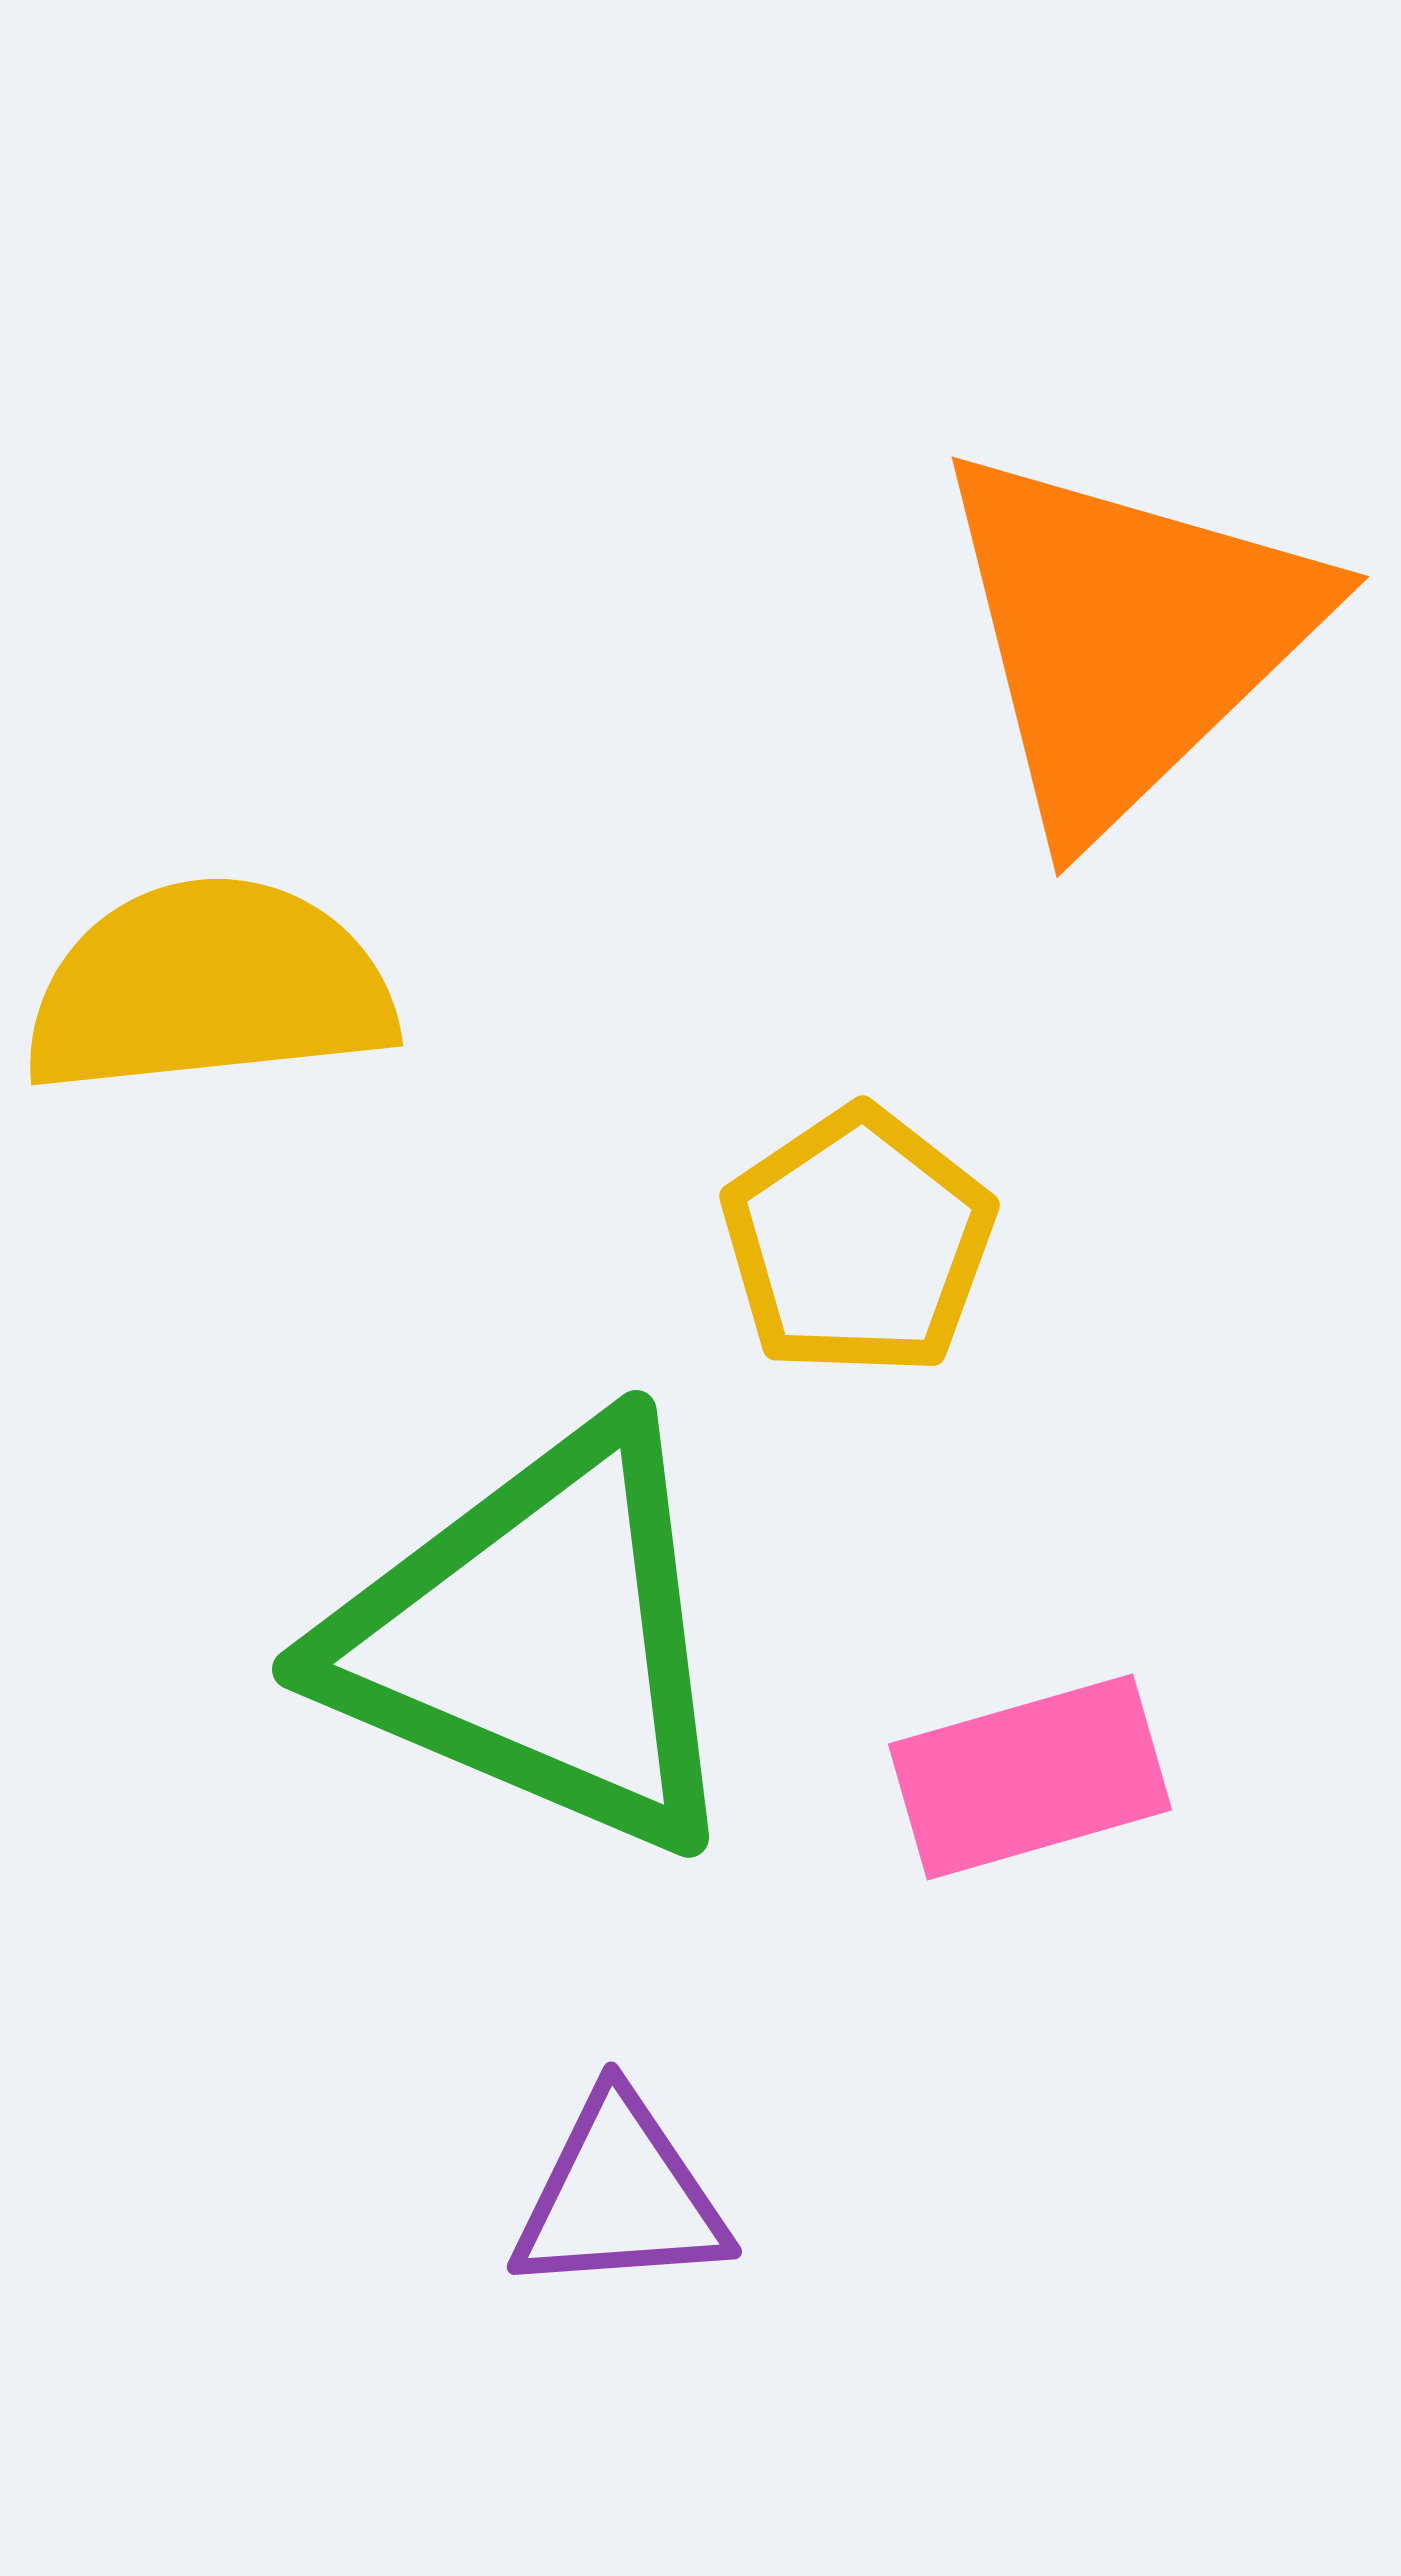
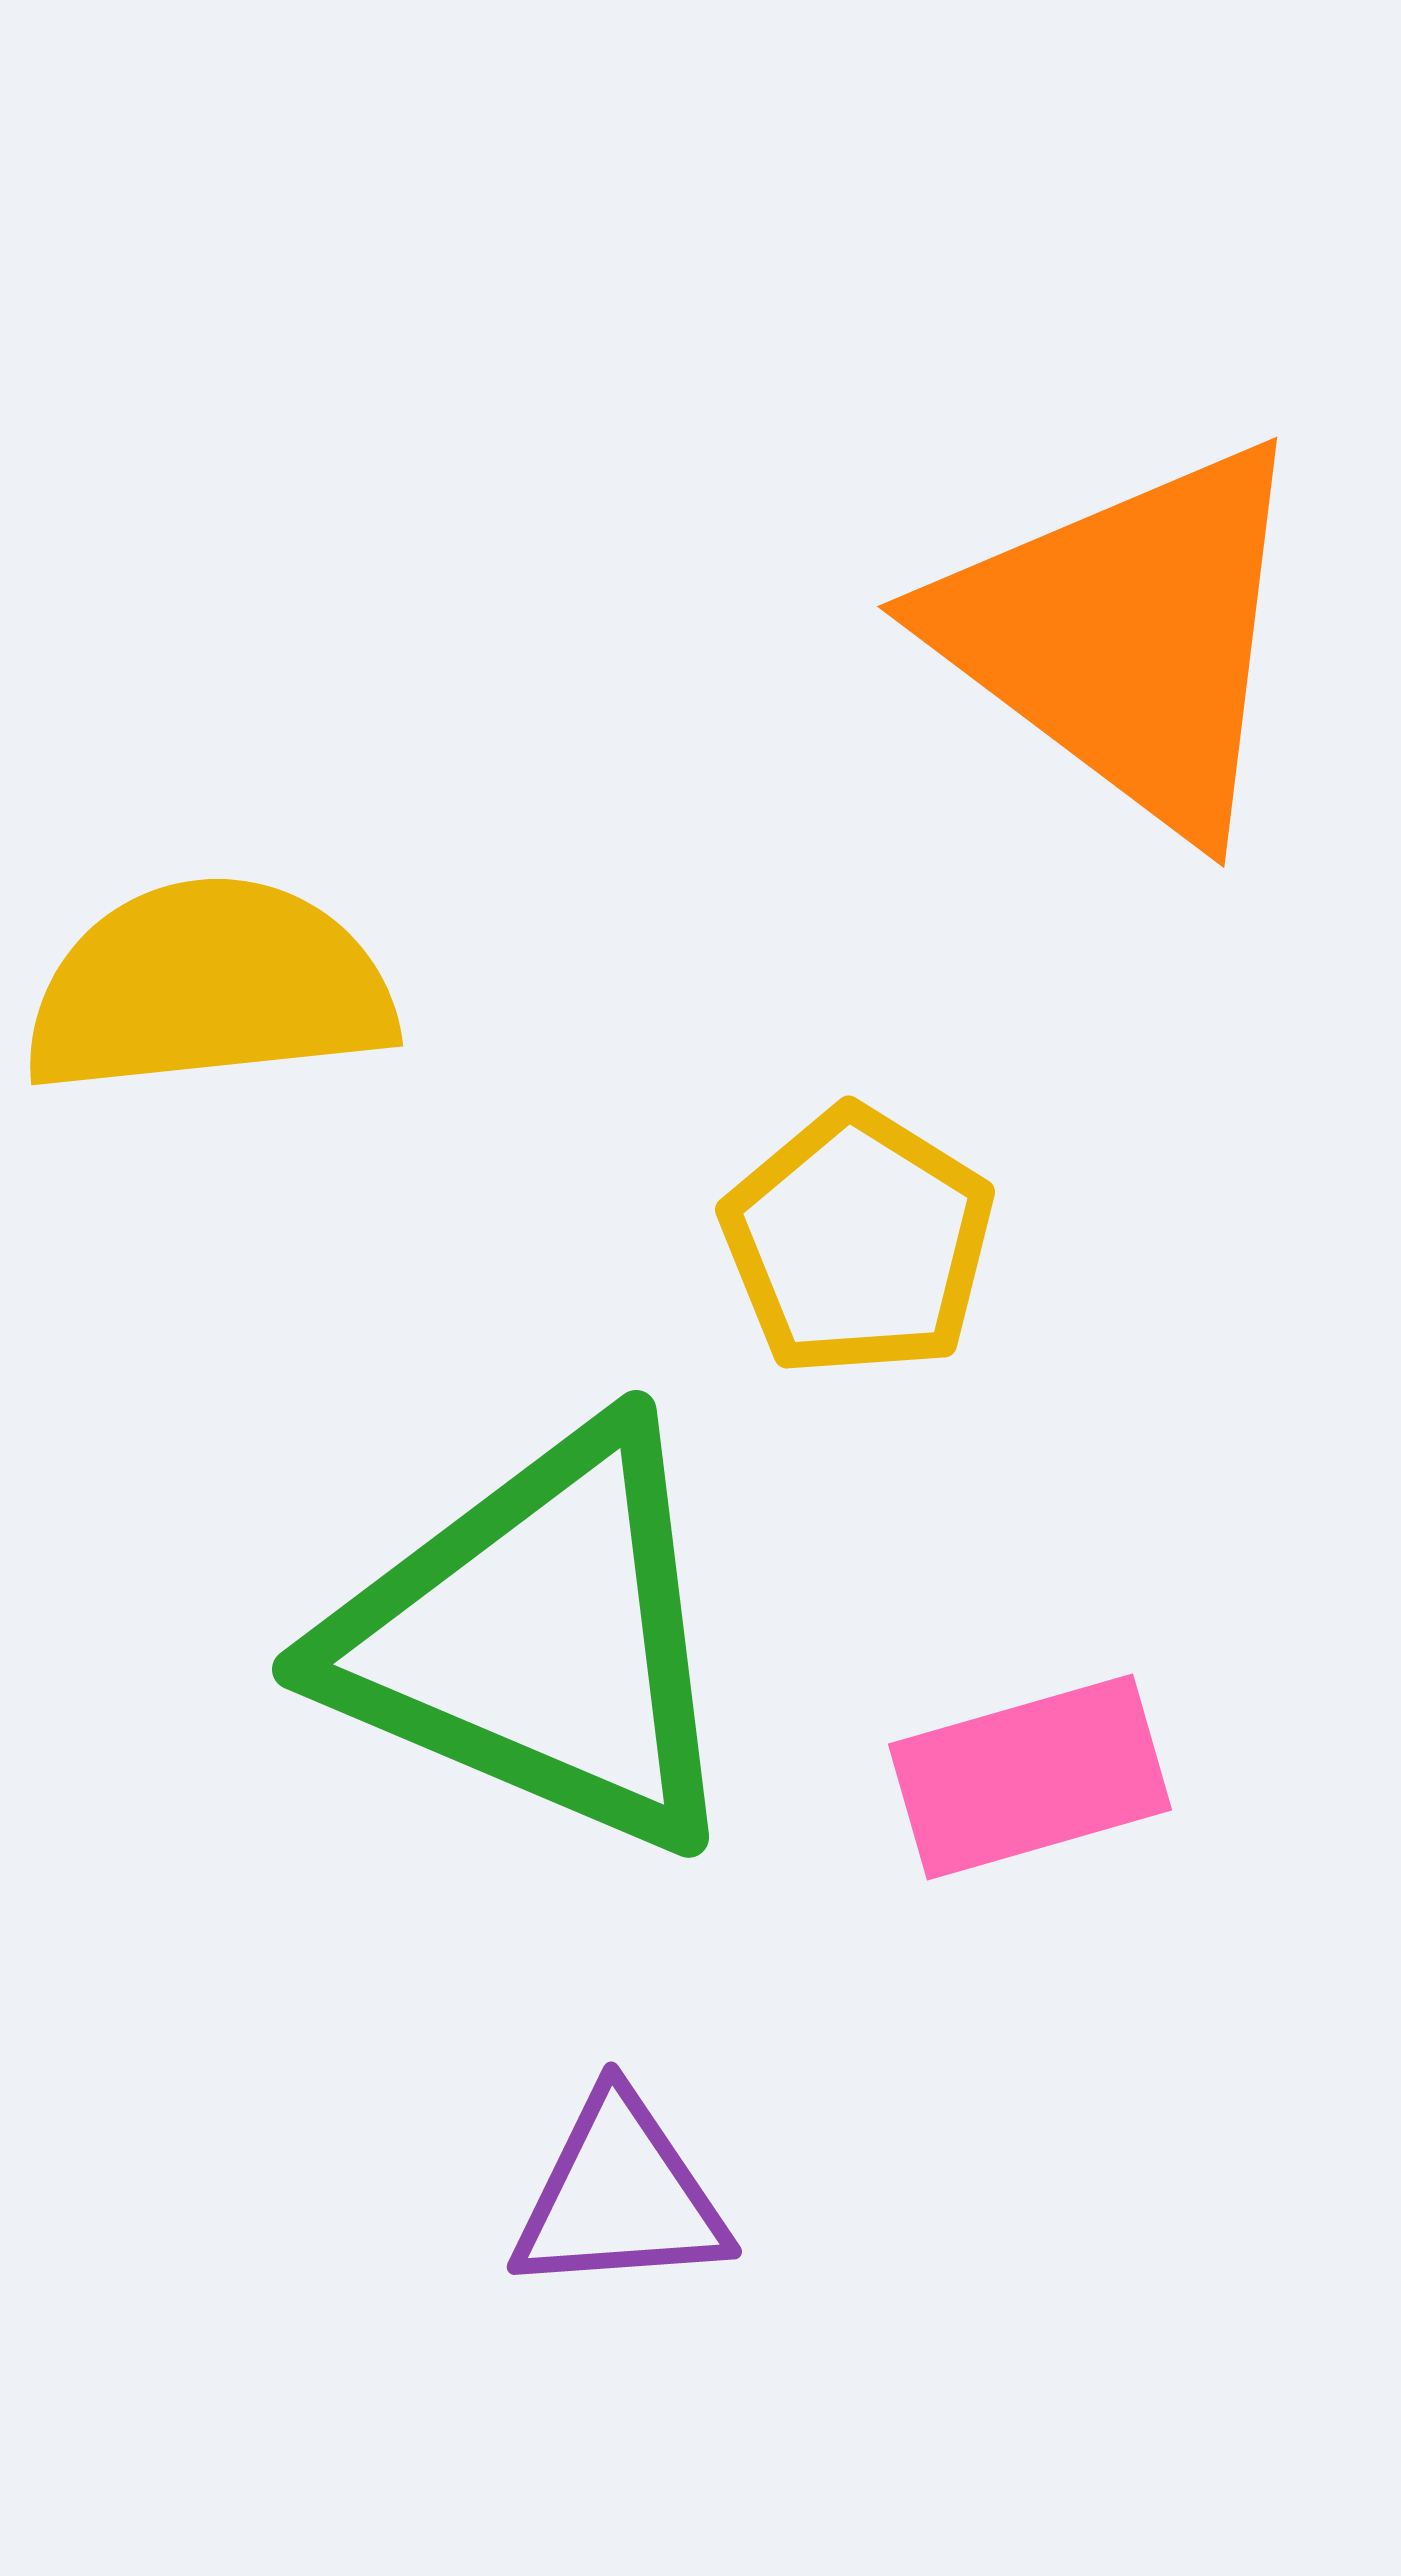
orange triangle: rotated 39 degrees counterclockwise
yellow pentagon: rotated 6 degrees counterclockwise
